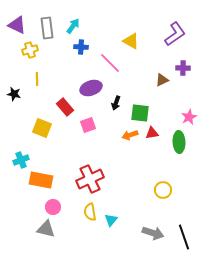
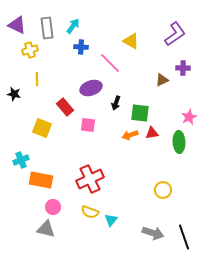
pink square: rotated 28 degrees clockwise
yellow semicircle: rotated 60 degrees counterclockwise
